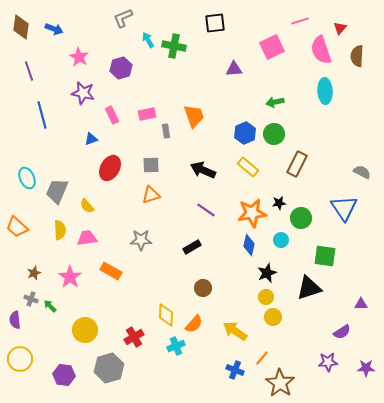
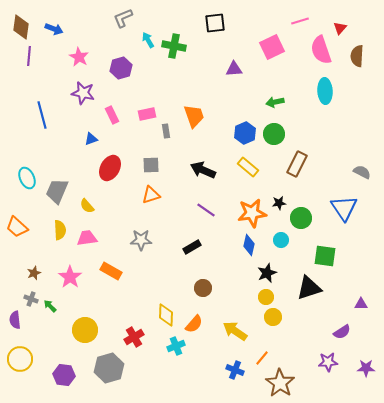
purple line at (29, 71): moved 15 px up; rotated 24 degrees clockwise
